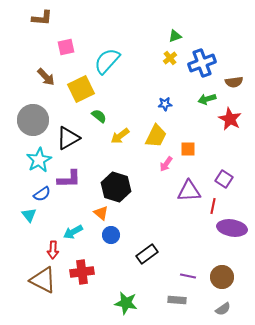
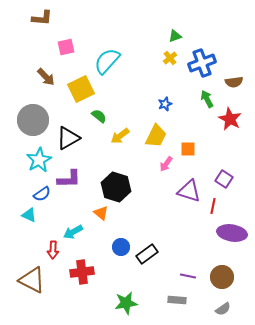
green arrow: rotated 78 degrees clockwise
blue star: rotated 16 degrees counterclockwise
purple triangle: rotated 20 degrees clockwise
cyan triangle: rotated 28 degrees counterclockwise
purple ellipse: moved 5 px down
blue circle: moved 10 px right, 12 px down
brown triangle: moved 11 px left
green star: rotated 20 degrees counterclockwise
